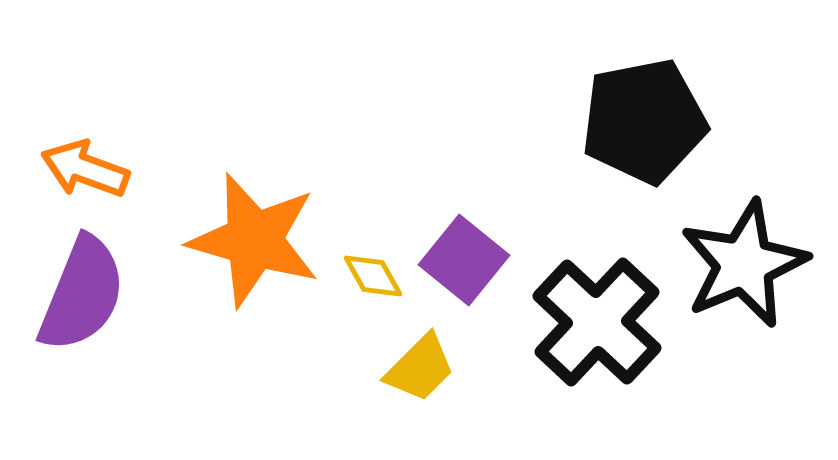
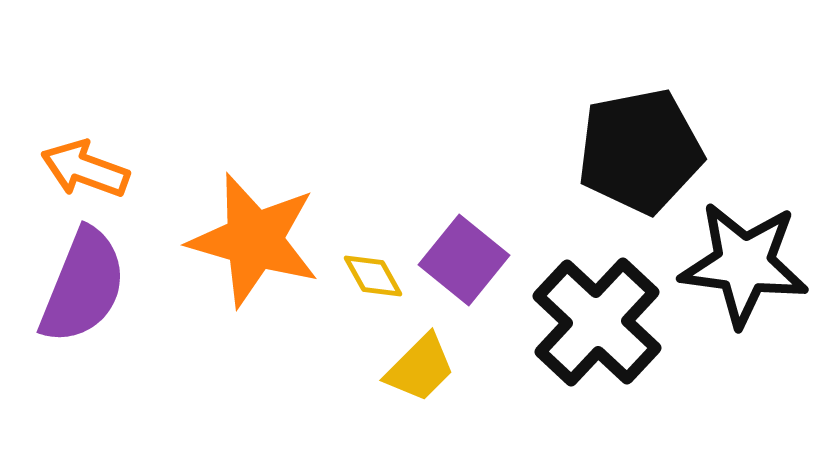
black pentagon: moved 4 px left, 30 px down
black star: rotated 30 degrees clockwise
purple semicircle: moved 1 px right, 8 px up
